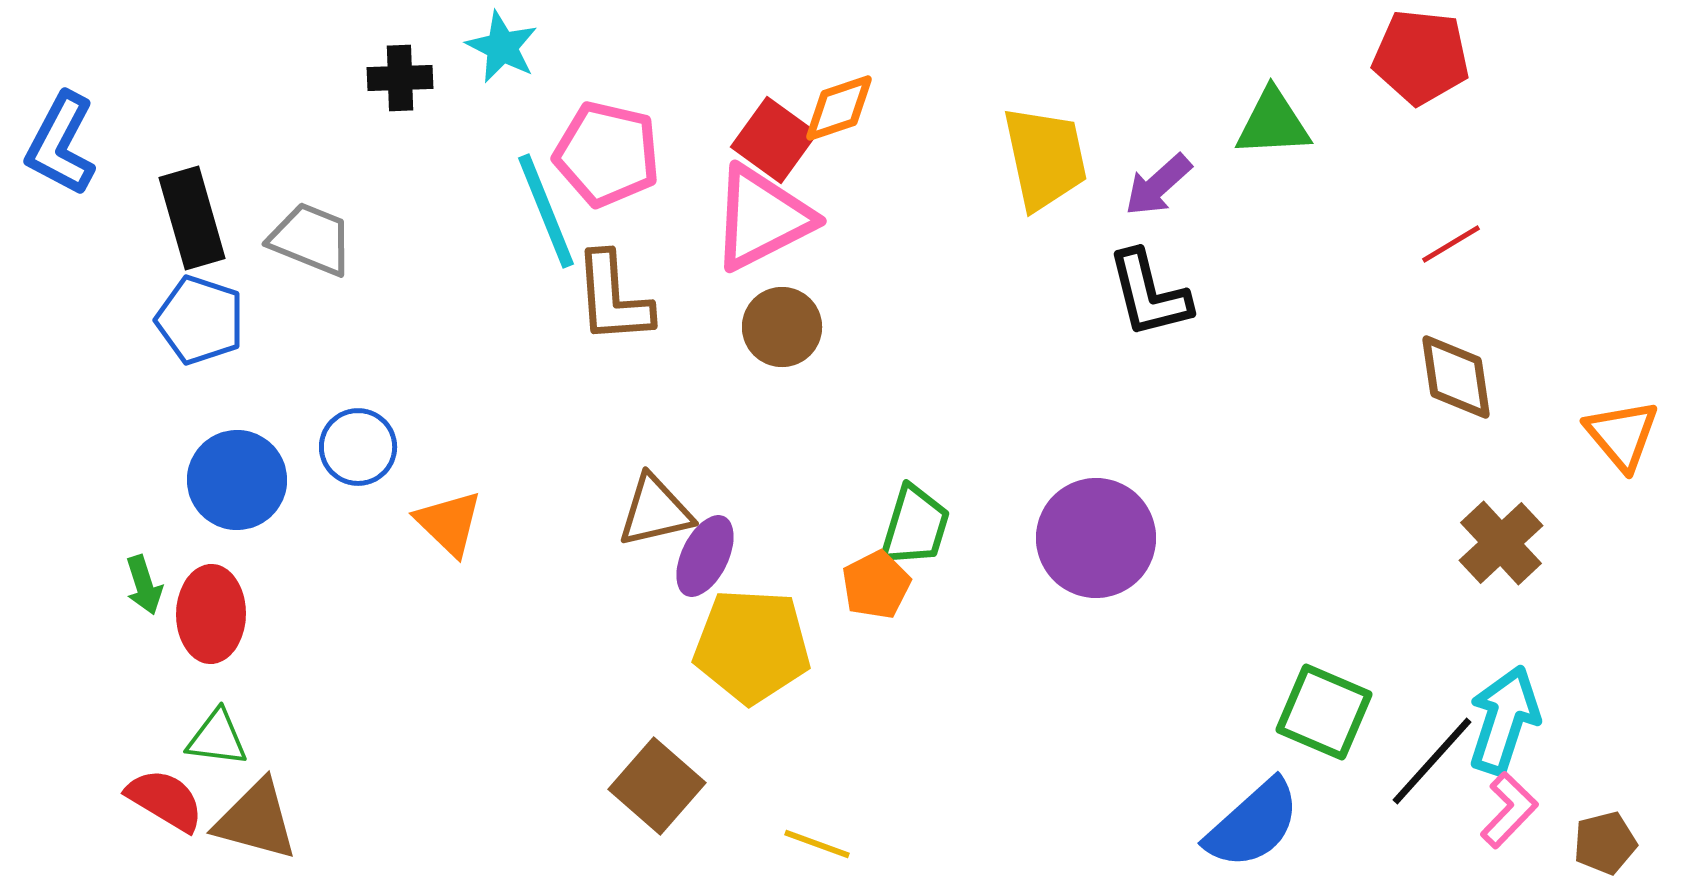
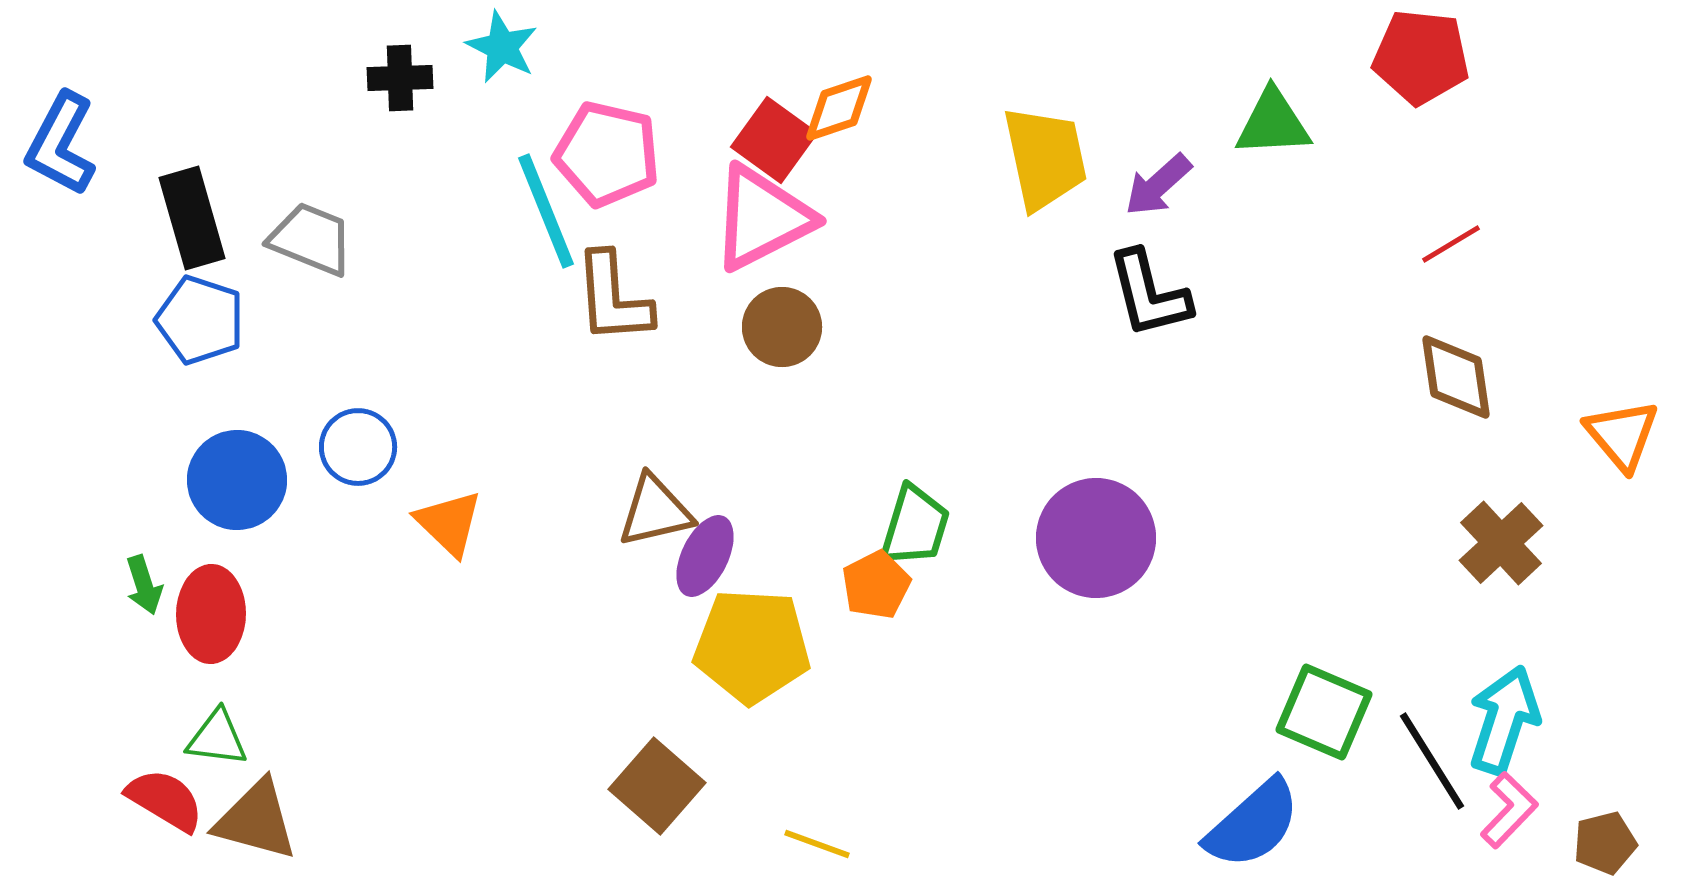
black line at (1432, 761): rotated 74 degrees counterclockwise
